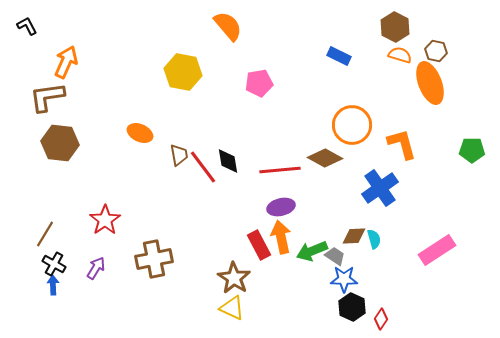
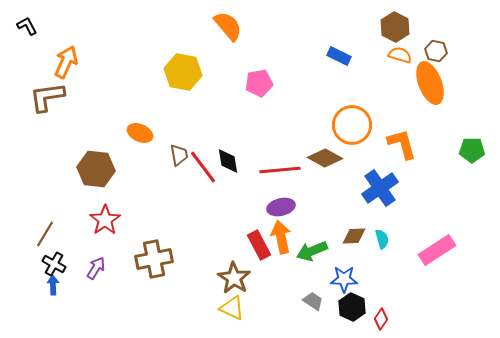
brown hexagon at (60, 143): moved 36 px right, 26 px down
cyan semicircle at (374, 239): moved 8 px right
gray trapezoid at (335, 256): moved 22 px left, 45 px down
